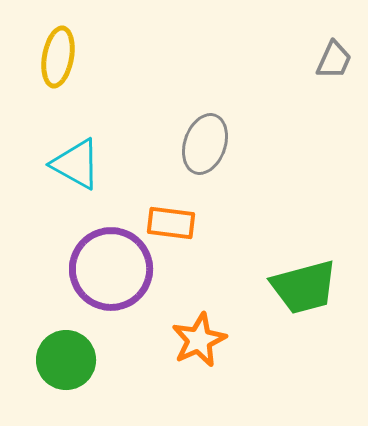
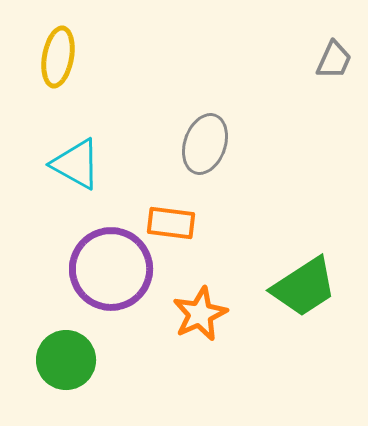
green trapezoid: rotated 18 degrees counterclockwise
orange star: moved 1 px right, 26 px up
